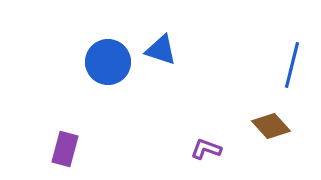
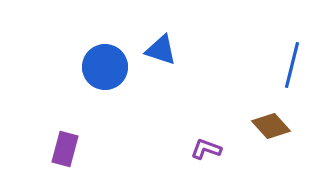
blue circle: moved 3 px left, 5 px down
